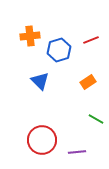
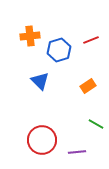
orange rectangle: moved 4 px down
green line: moved 5 px down
